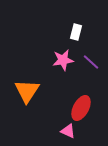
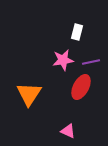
white rectangle: moved 1 px right
purple line: rotated 54 degrees counterclockwise
orange triangle: moved 2 px right, 3 px down
red ellipse: moved 21 px up
